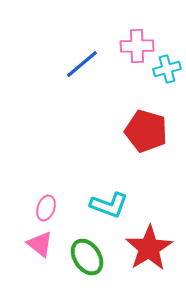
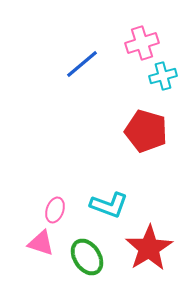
pink cross: moved 5 px right, 3 px up; rotated 16 degrees counterclockwise
cyan cross: moved 4 px left, 7 px down
pink ellipse: moved 9 px right, 2 px down
pink triangle: moved 1 px right, 1 px up; rotated 20 degrees counterclockwise
